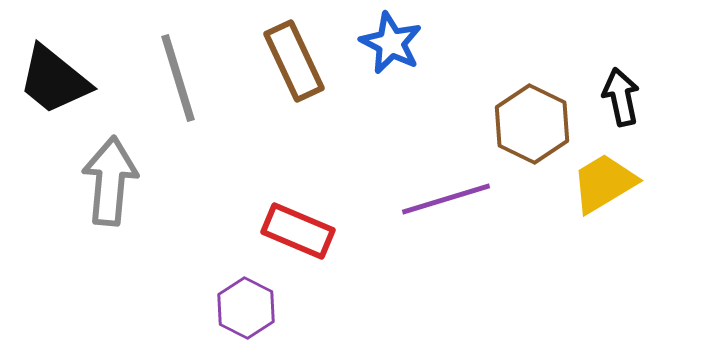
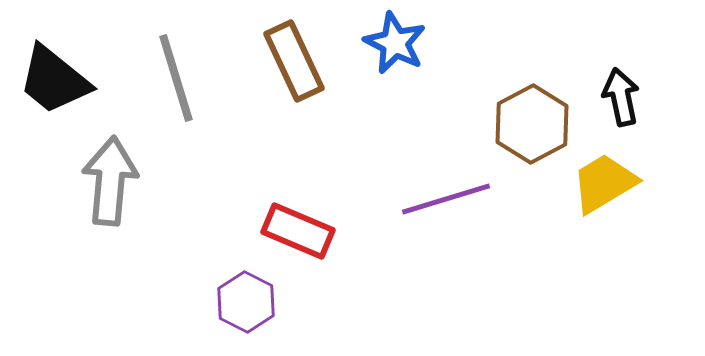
blue star: moved 4 px right
gray line: moved 2 px left
brown hexagon: rotated 6 degrees clockwise
purple hexagon: moved 6 px up
